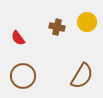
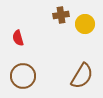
yellow circle: moved 2 px left, 2 px down
brown cross: moved 4 px right, 12 px up; rotated 21 degrees counterclockwise
red semicircle: rotated 21 degrees clockwise
